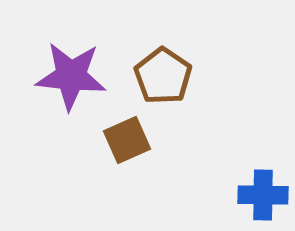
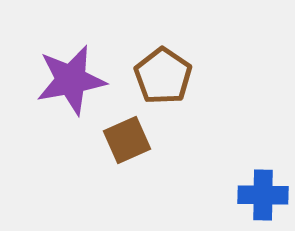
purple star: moved 4 px down; rotated 16 degrees counterclockwise
